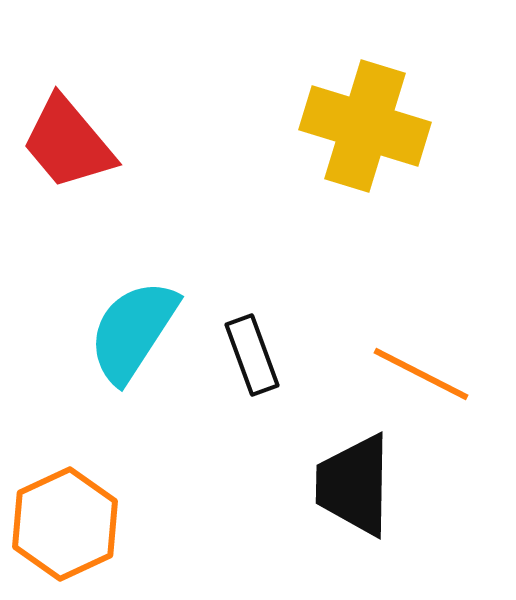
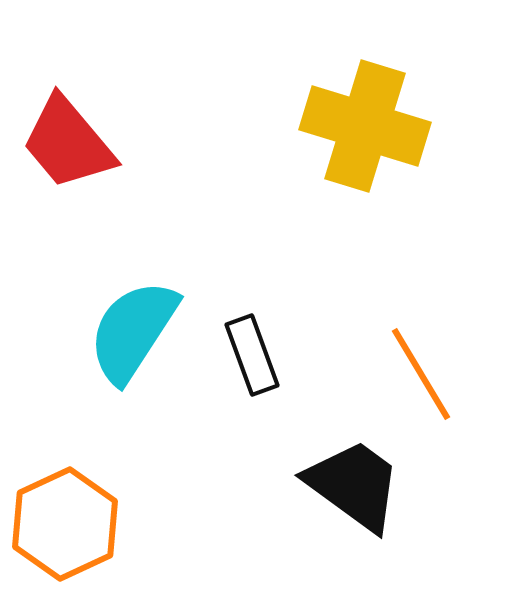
orange line: rotated 32 degrees clockwise
black trapezoid: rotated 125 degrees clockwise
